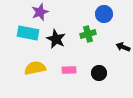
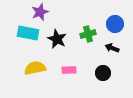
blue circle: moved 11 px right, 10 px down
black star: moved 1 px right
black arrow: moved 11 px left, 1 px down
black circle: moved 4 px right
